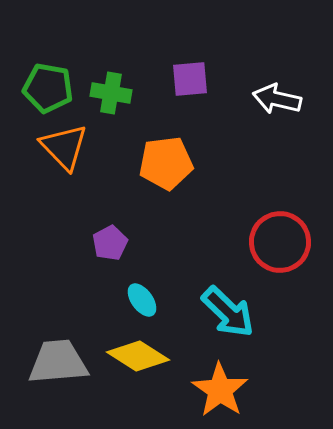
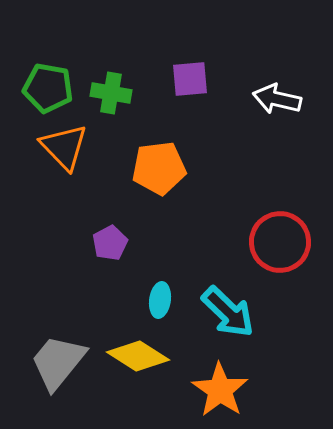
orange pentagon: moved 7 px left, 5 px down
cyan ellipse: moved 18 px right; rotated 44 degrees clockwise
gray trapezoid: rotated 46 degrees counterclockwise
